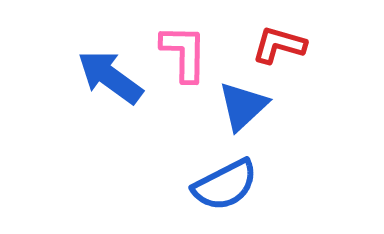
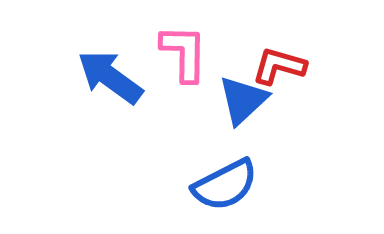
red L-shape: moved 21 px down
blue triangle: moved 6 px up
